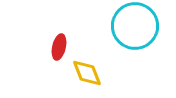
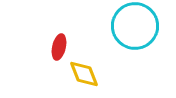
yellow diamond: moved 3 px left, 1 px down
